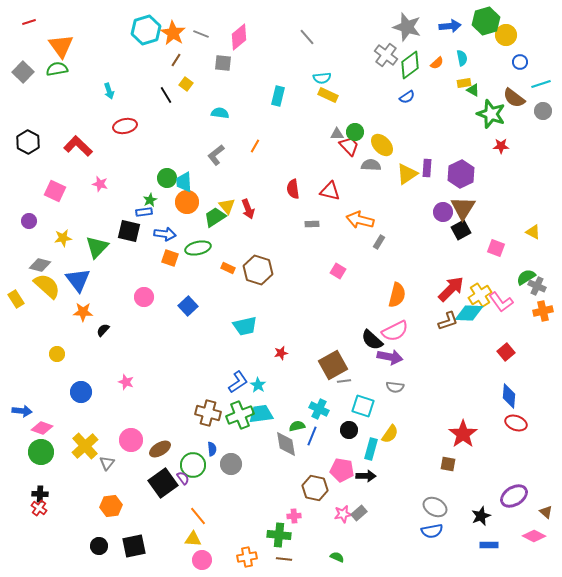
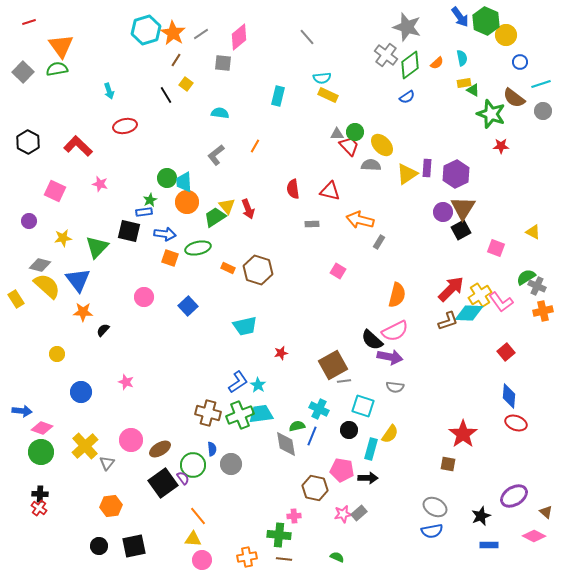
green hexagon at (486, 21): rotated 20 degrees counterclockwise
blue arrow at (450, 26): moved 10 px right, 9 px up; rotated 60 degrees clockwise
gray line at (201, 34): rotated 56 degrees counterclockwise
purple hexagon at (461, 174): moved 5 px left
black arrow at (366, 476): moved 2 px right, 2 px down
